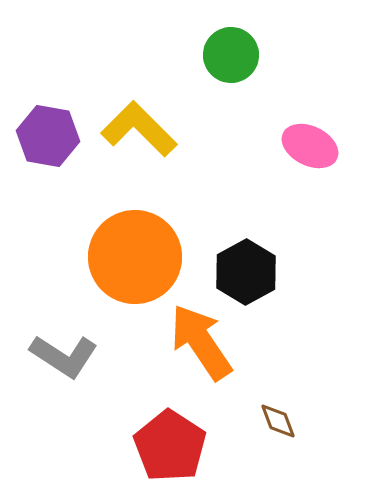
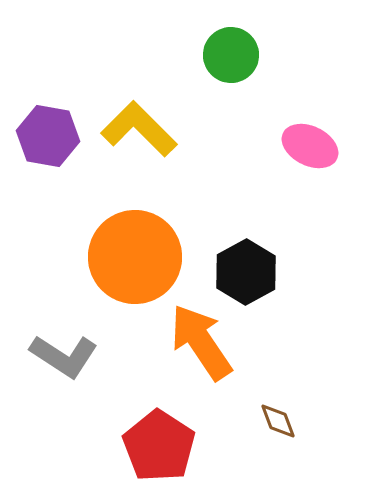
red pentagon: moved 11 px left
